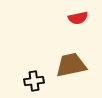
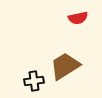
brown trapezoid: moved 6 px left, 1 px down; rotated 20 degrees counterclockwise
